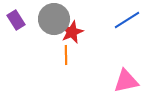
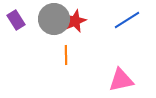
red star: moved 3 px right, 11 px up
pink triangle: moved 5 px left, 1 px up
